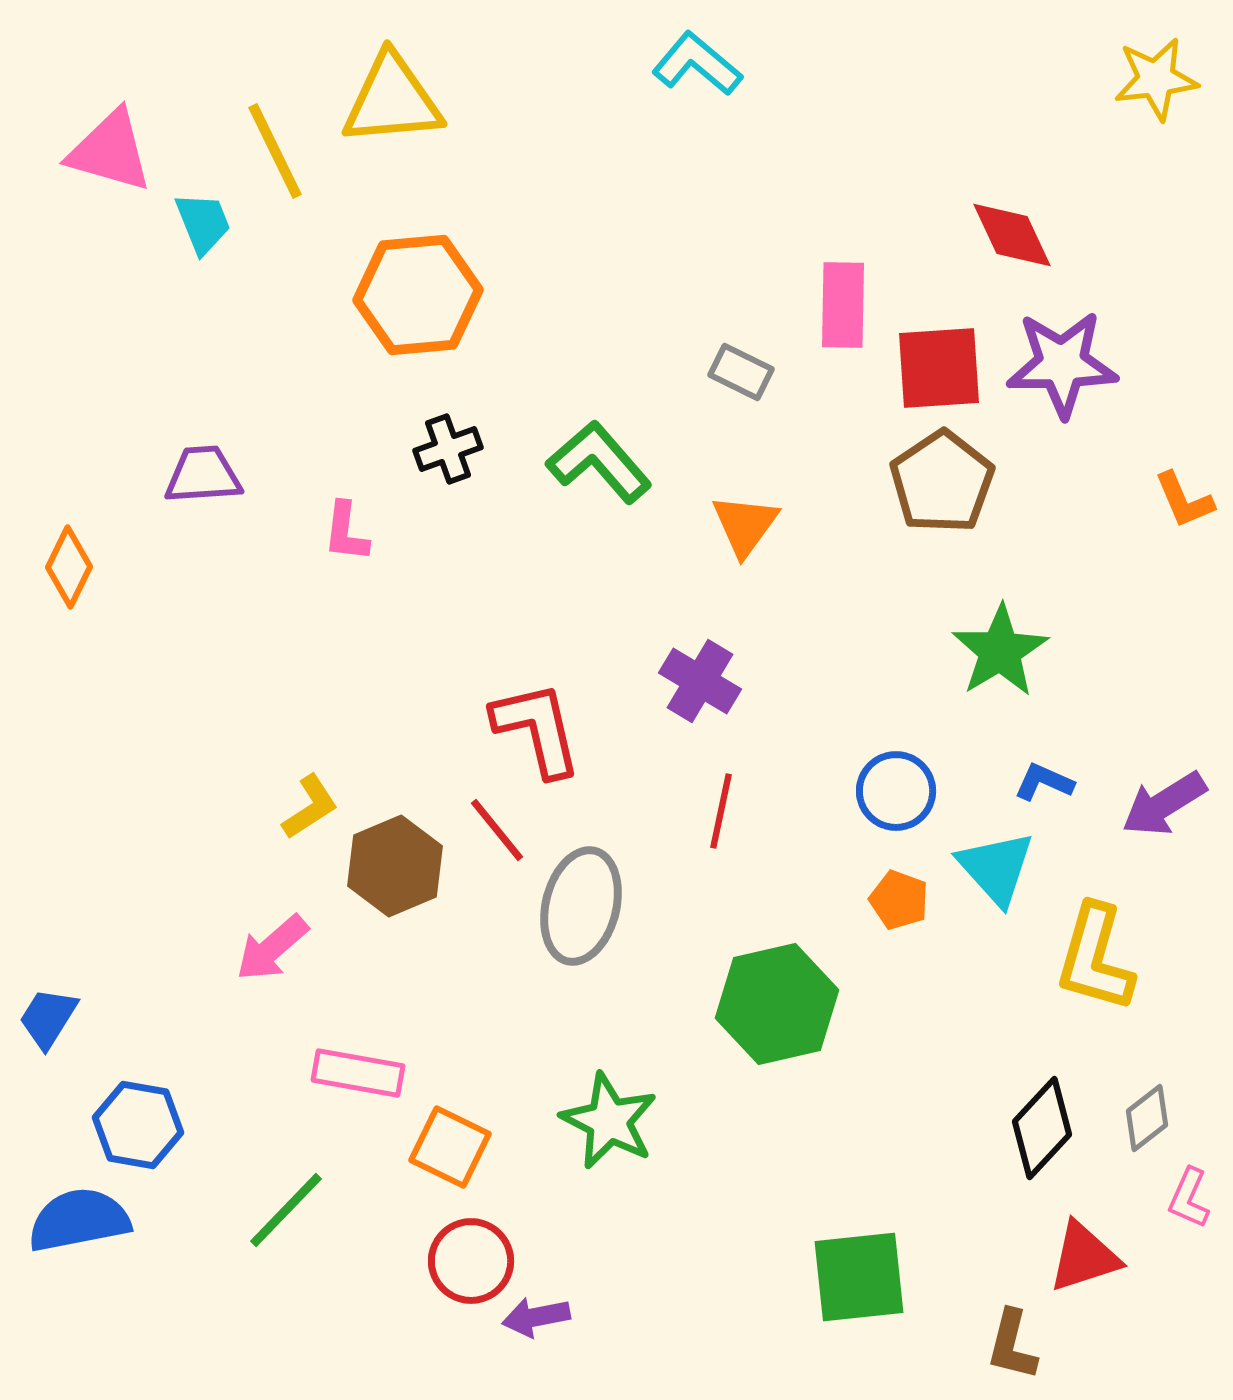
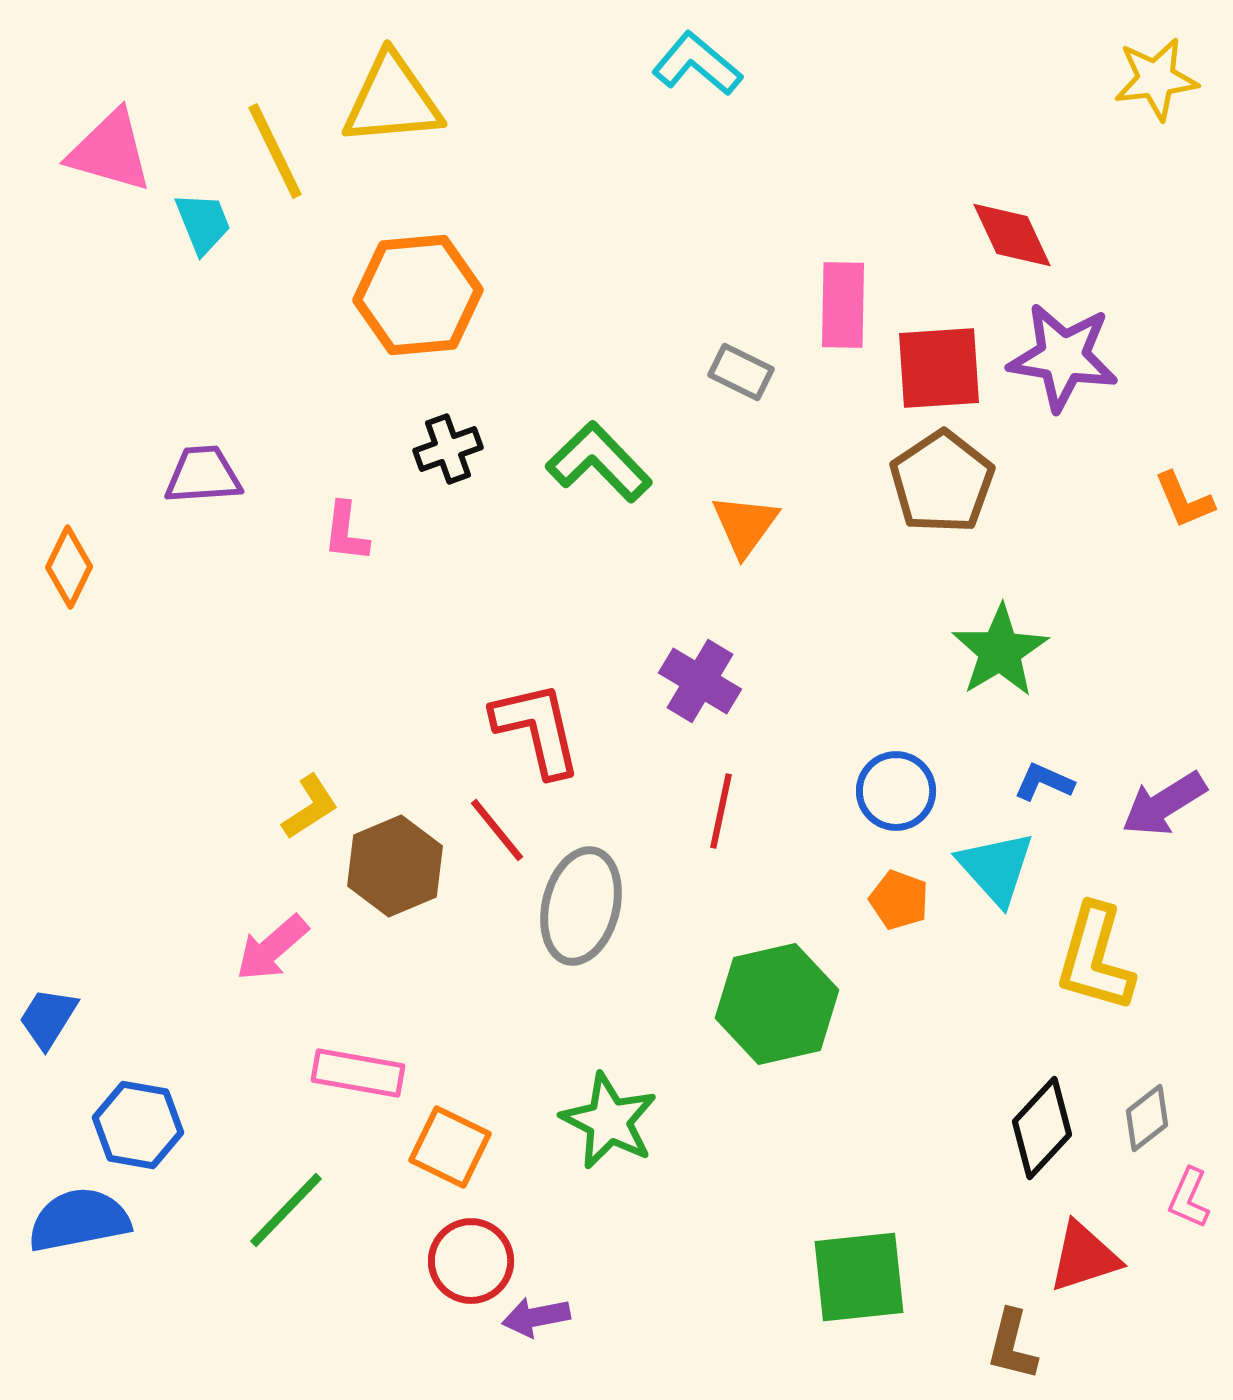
purple star at (1062, 364): moved 1 px right, 7 px up; rotated 10 degrees clockwise
green L-shape at (599, 462): rotated 3 degrees counterclockwise
